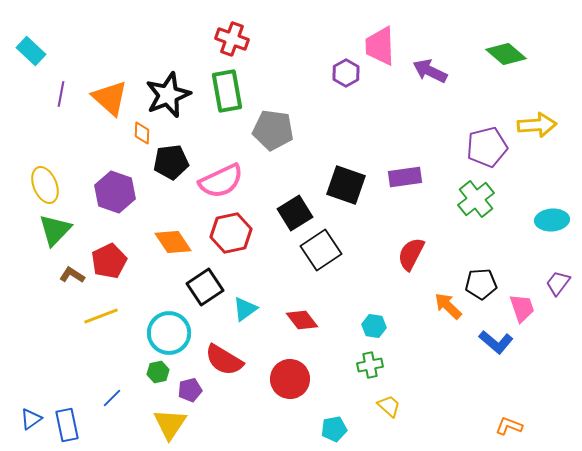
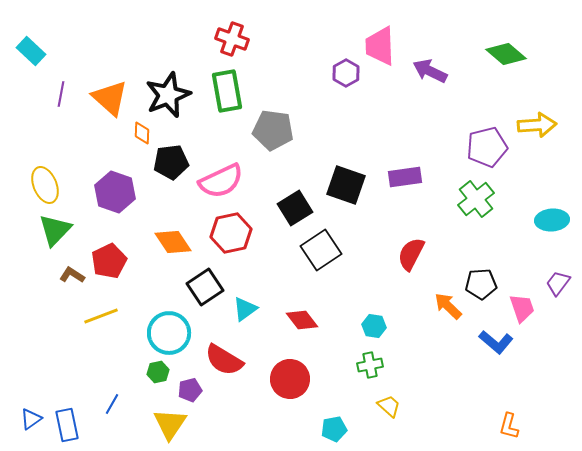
black square at (295, 213): moved 5 px up
blue line at (112, 398): moved 6 px down; rotated 15 degrees counterclockwise
orange L-shape at (509, 426): rotated 96 degrees counterclockwise
